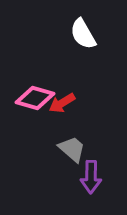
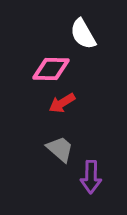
pink diamond: moved 16 px right, 29 px up; rotated 15 degrees counterclockwise
gray trapezoid: moved 12 px left
